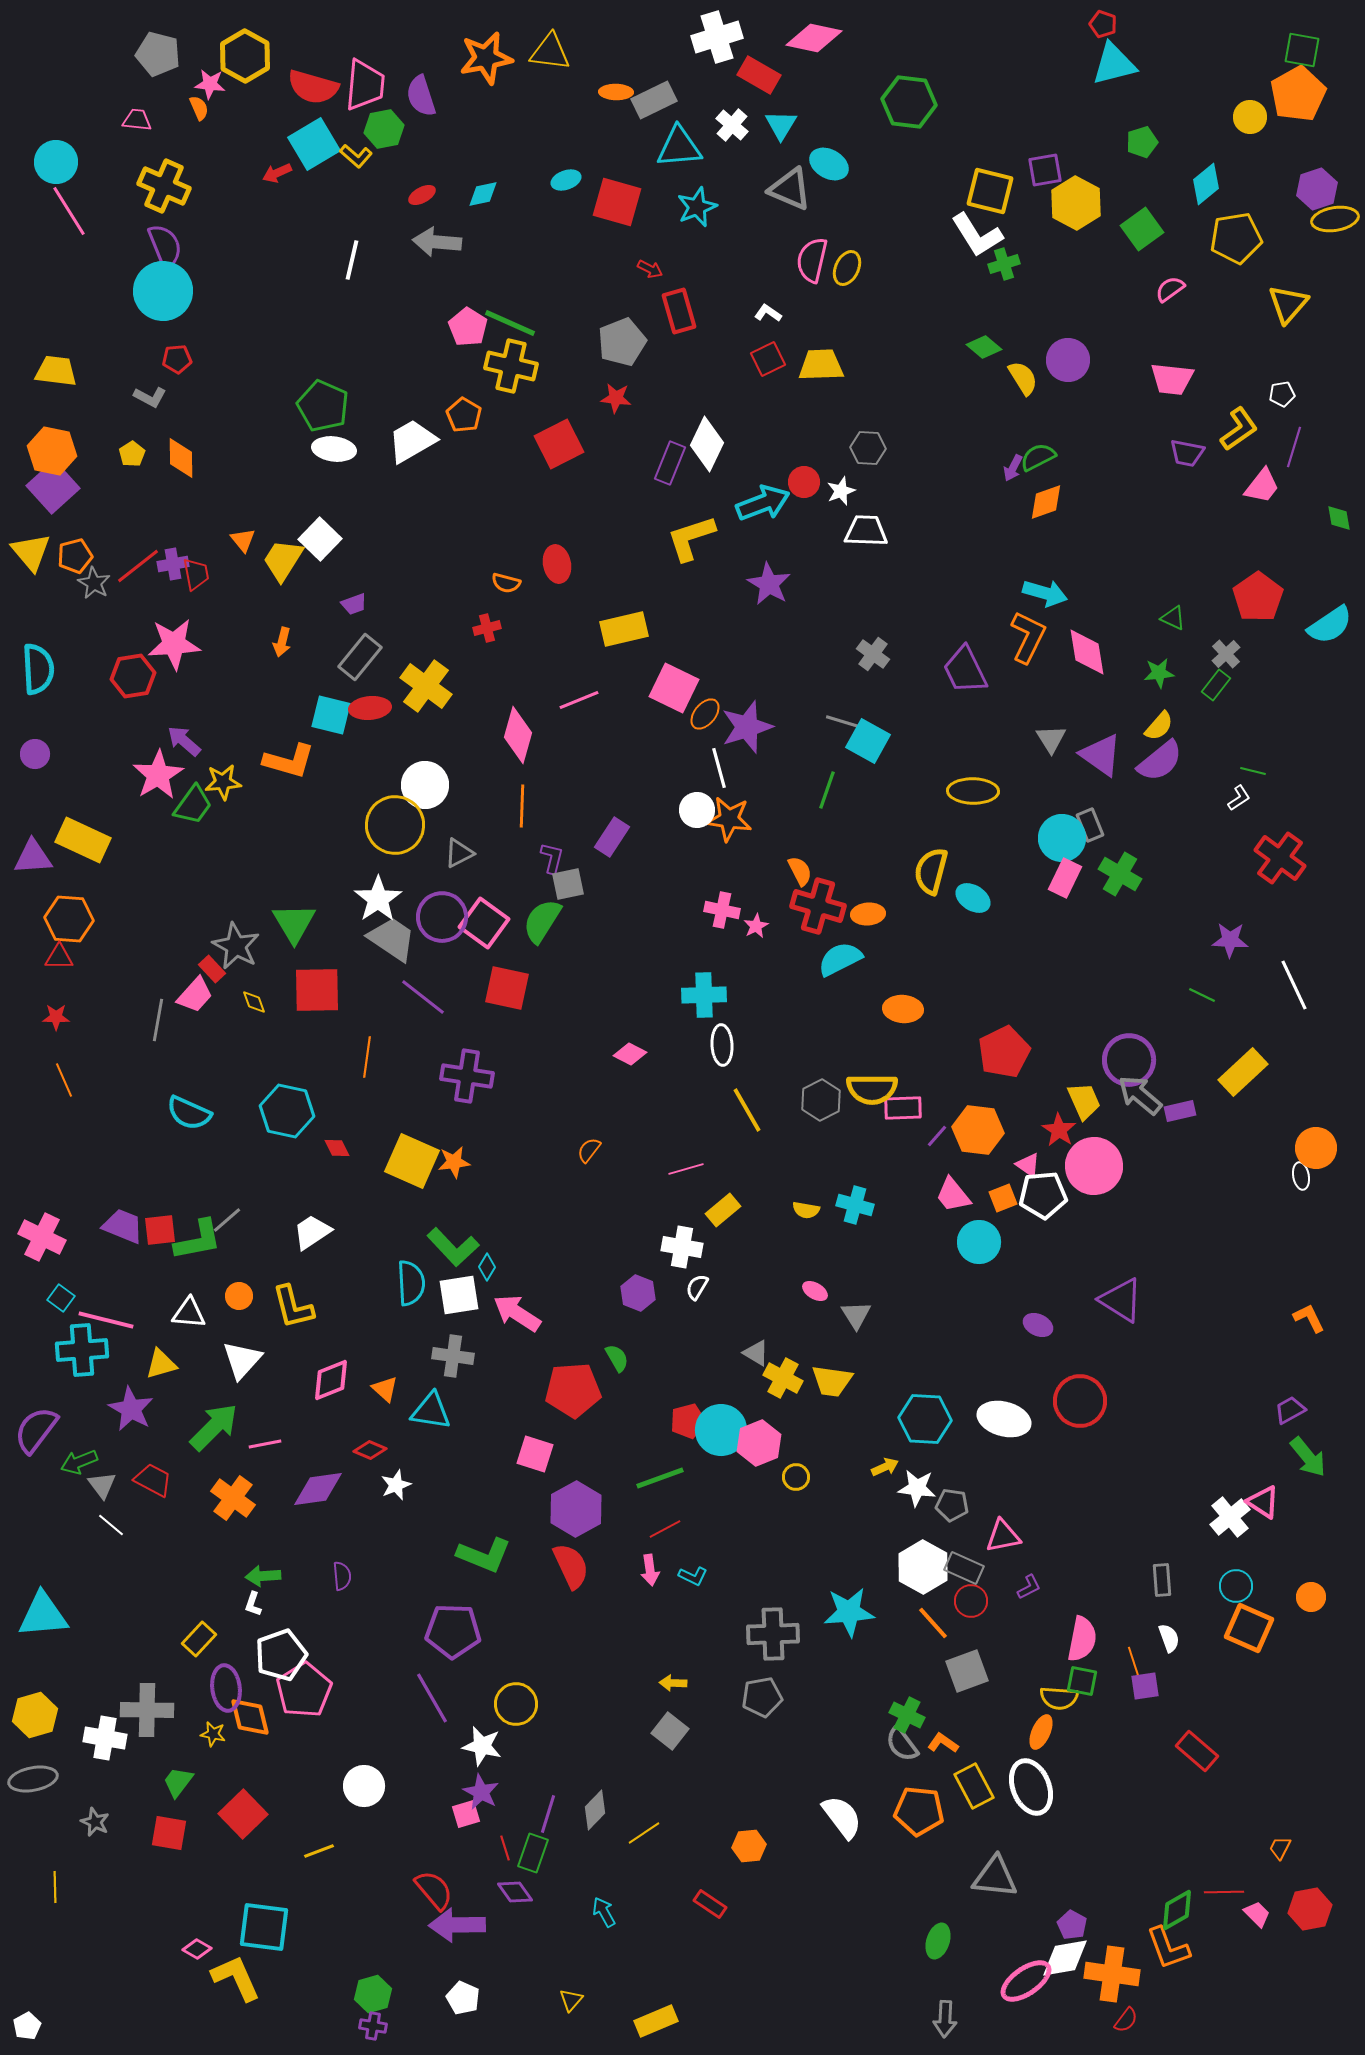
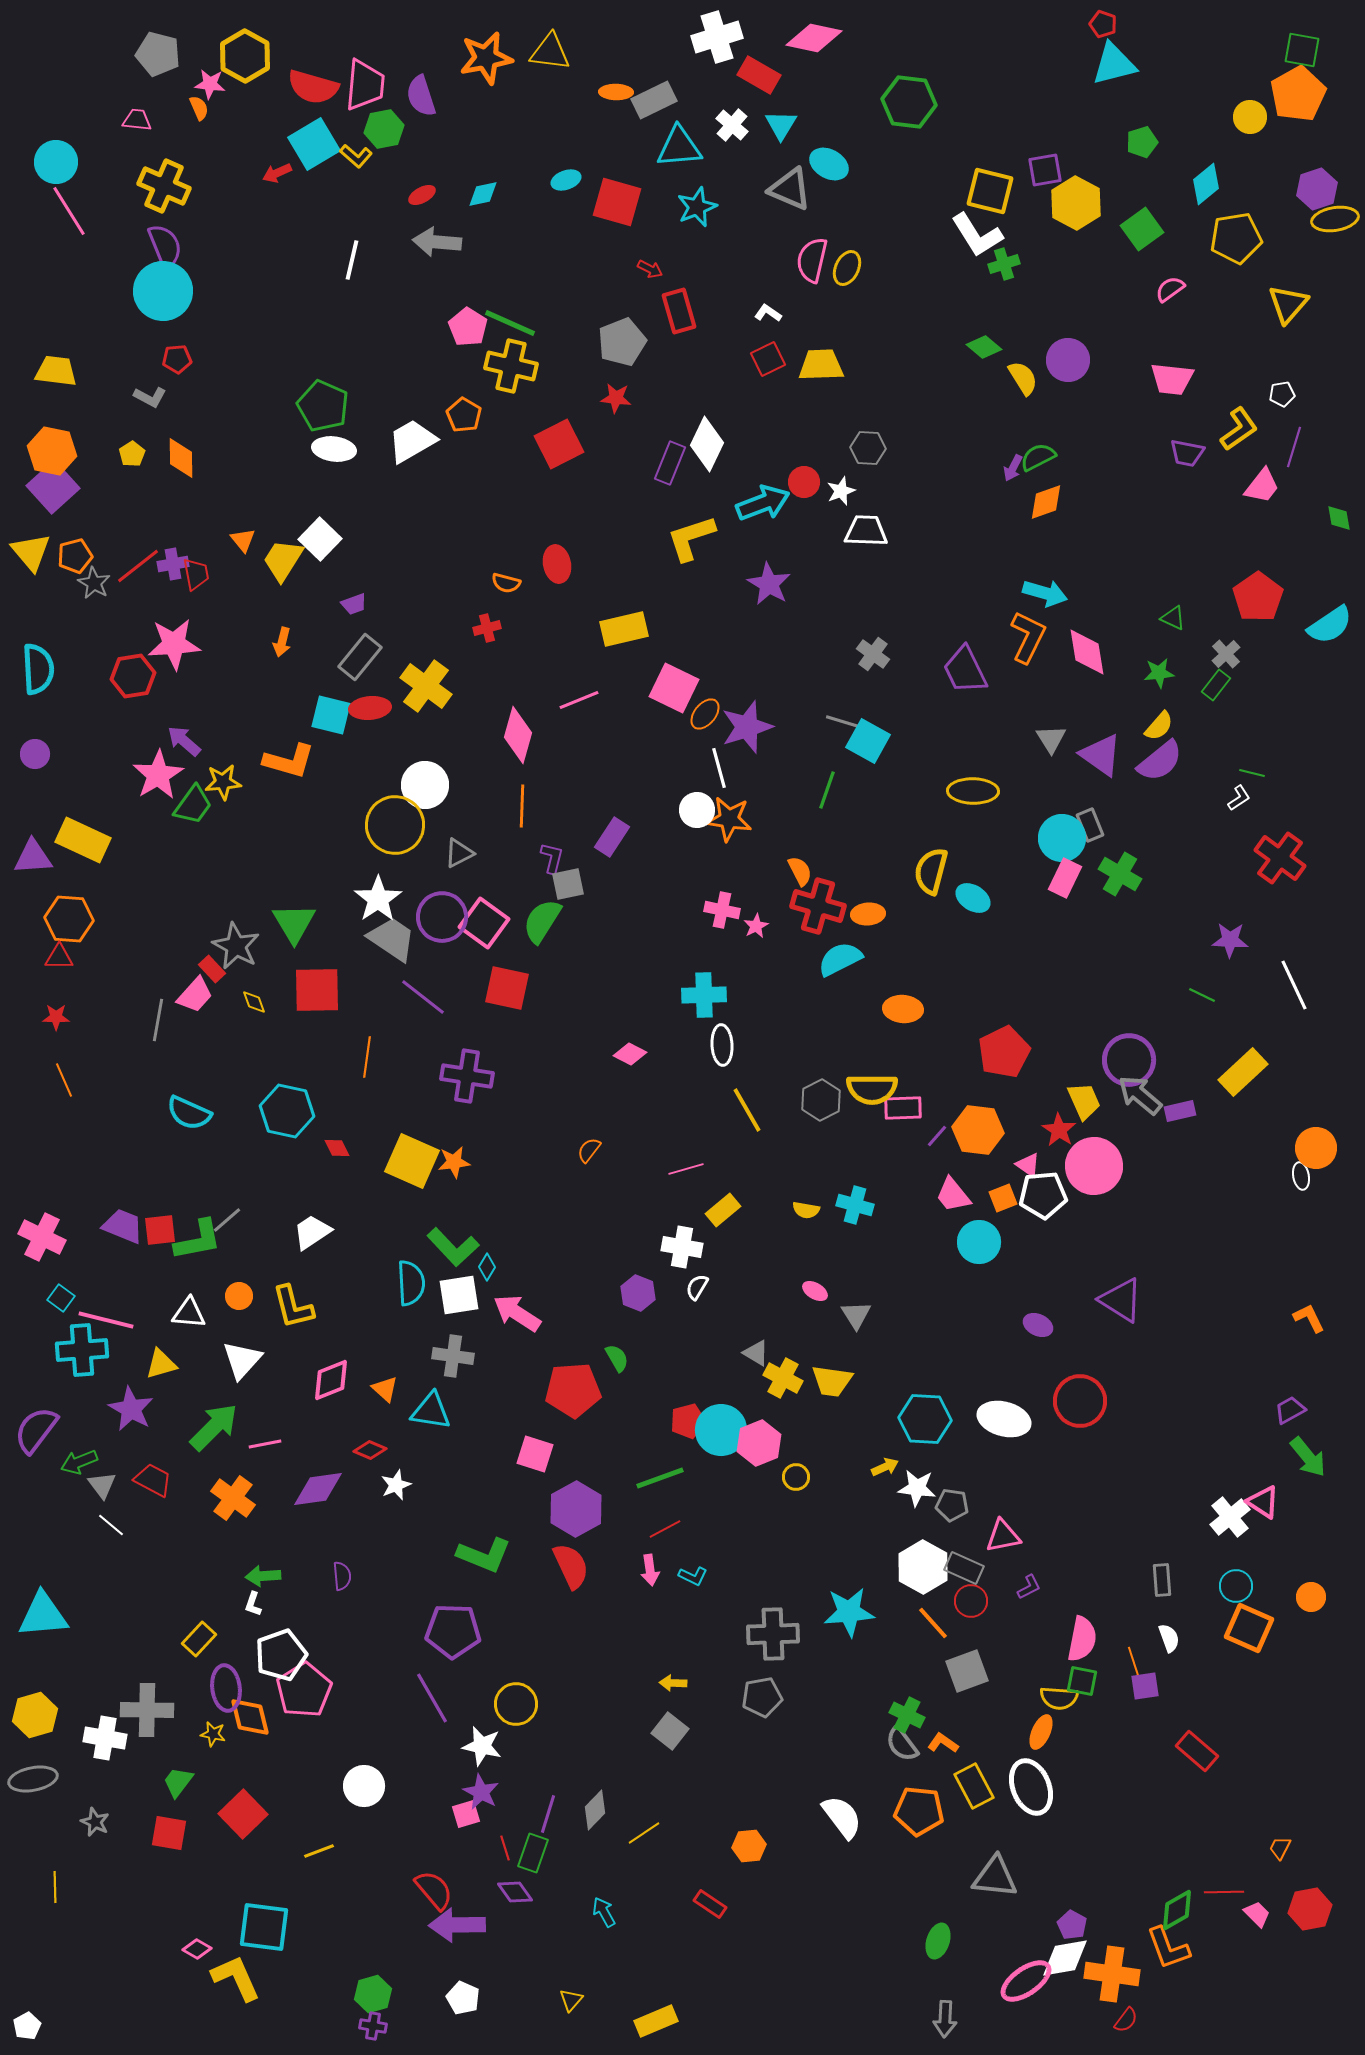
green line at (1253, 771): moved 1 px left, 2 px down
